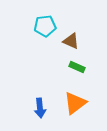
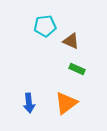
green rectangle: moved 2 px down
orange triangle: moved 9 px left
blue arrow: moved 11 px left, 5 px up
